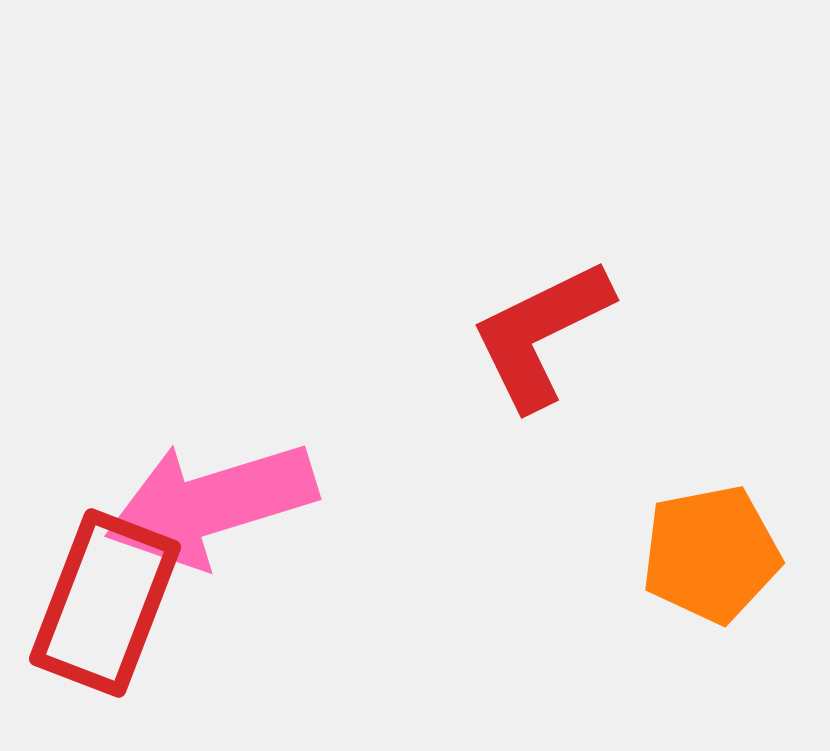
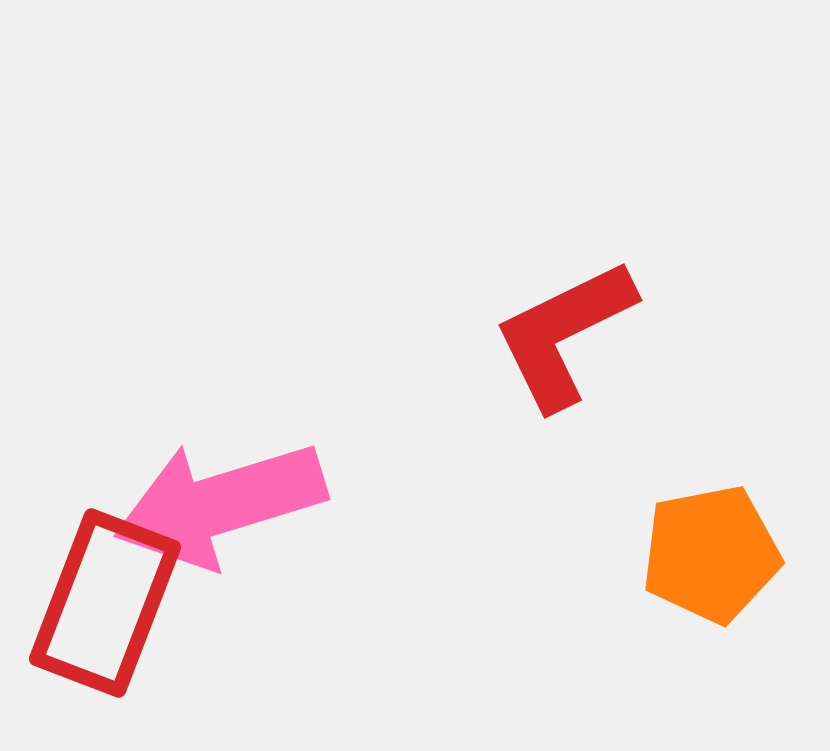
red L-shape: moved 23 px right
pink arrow: moved 9 px right
